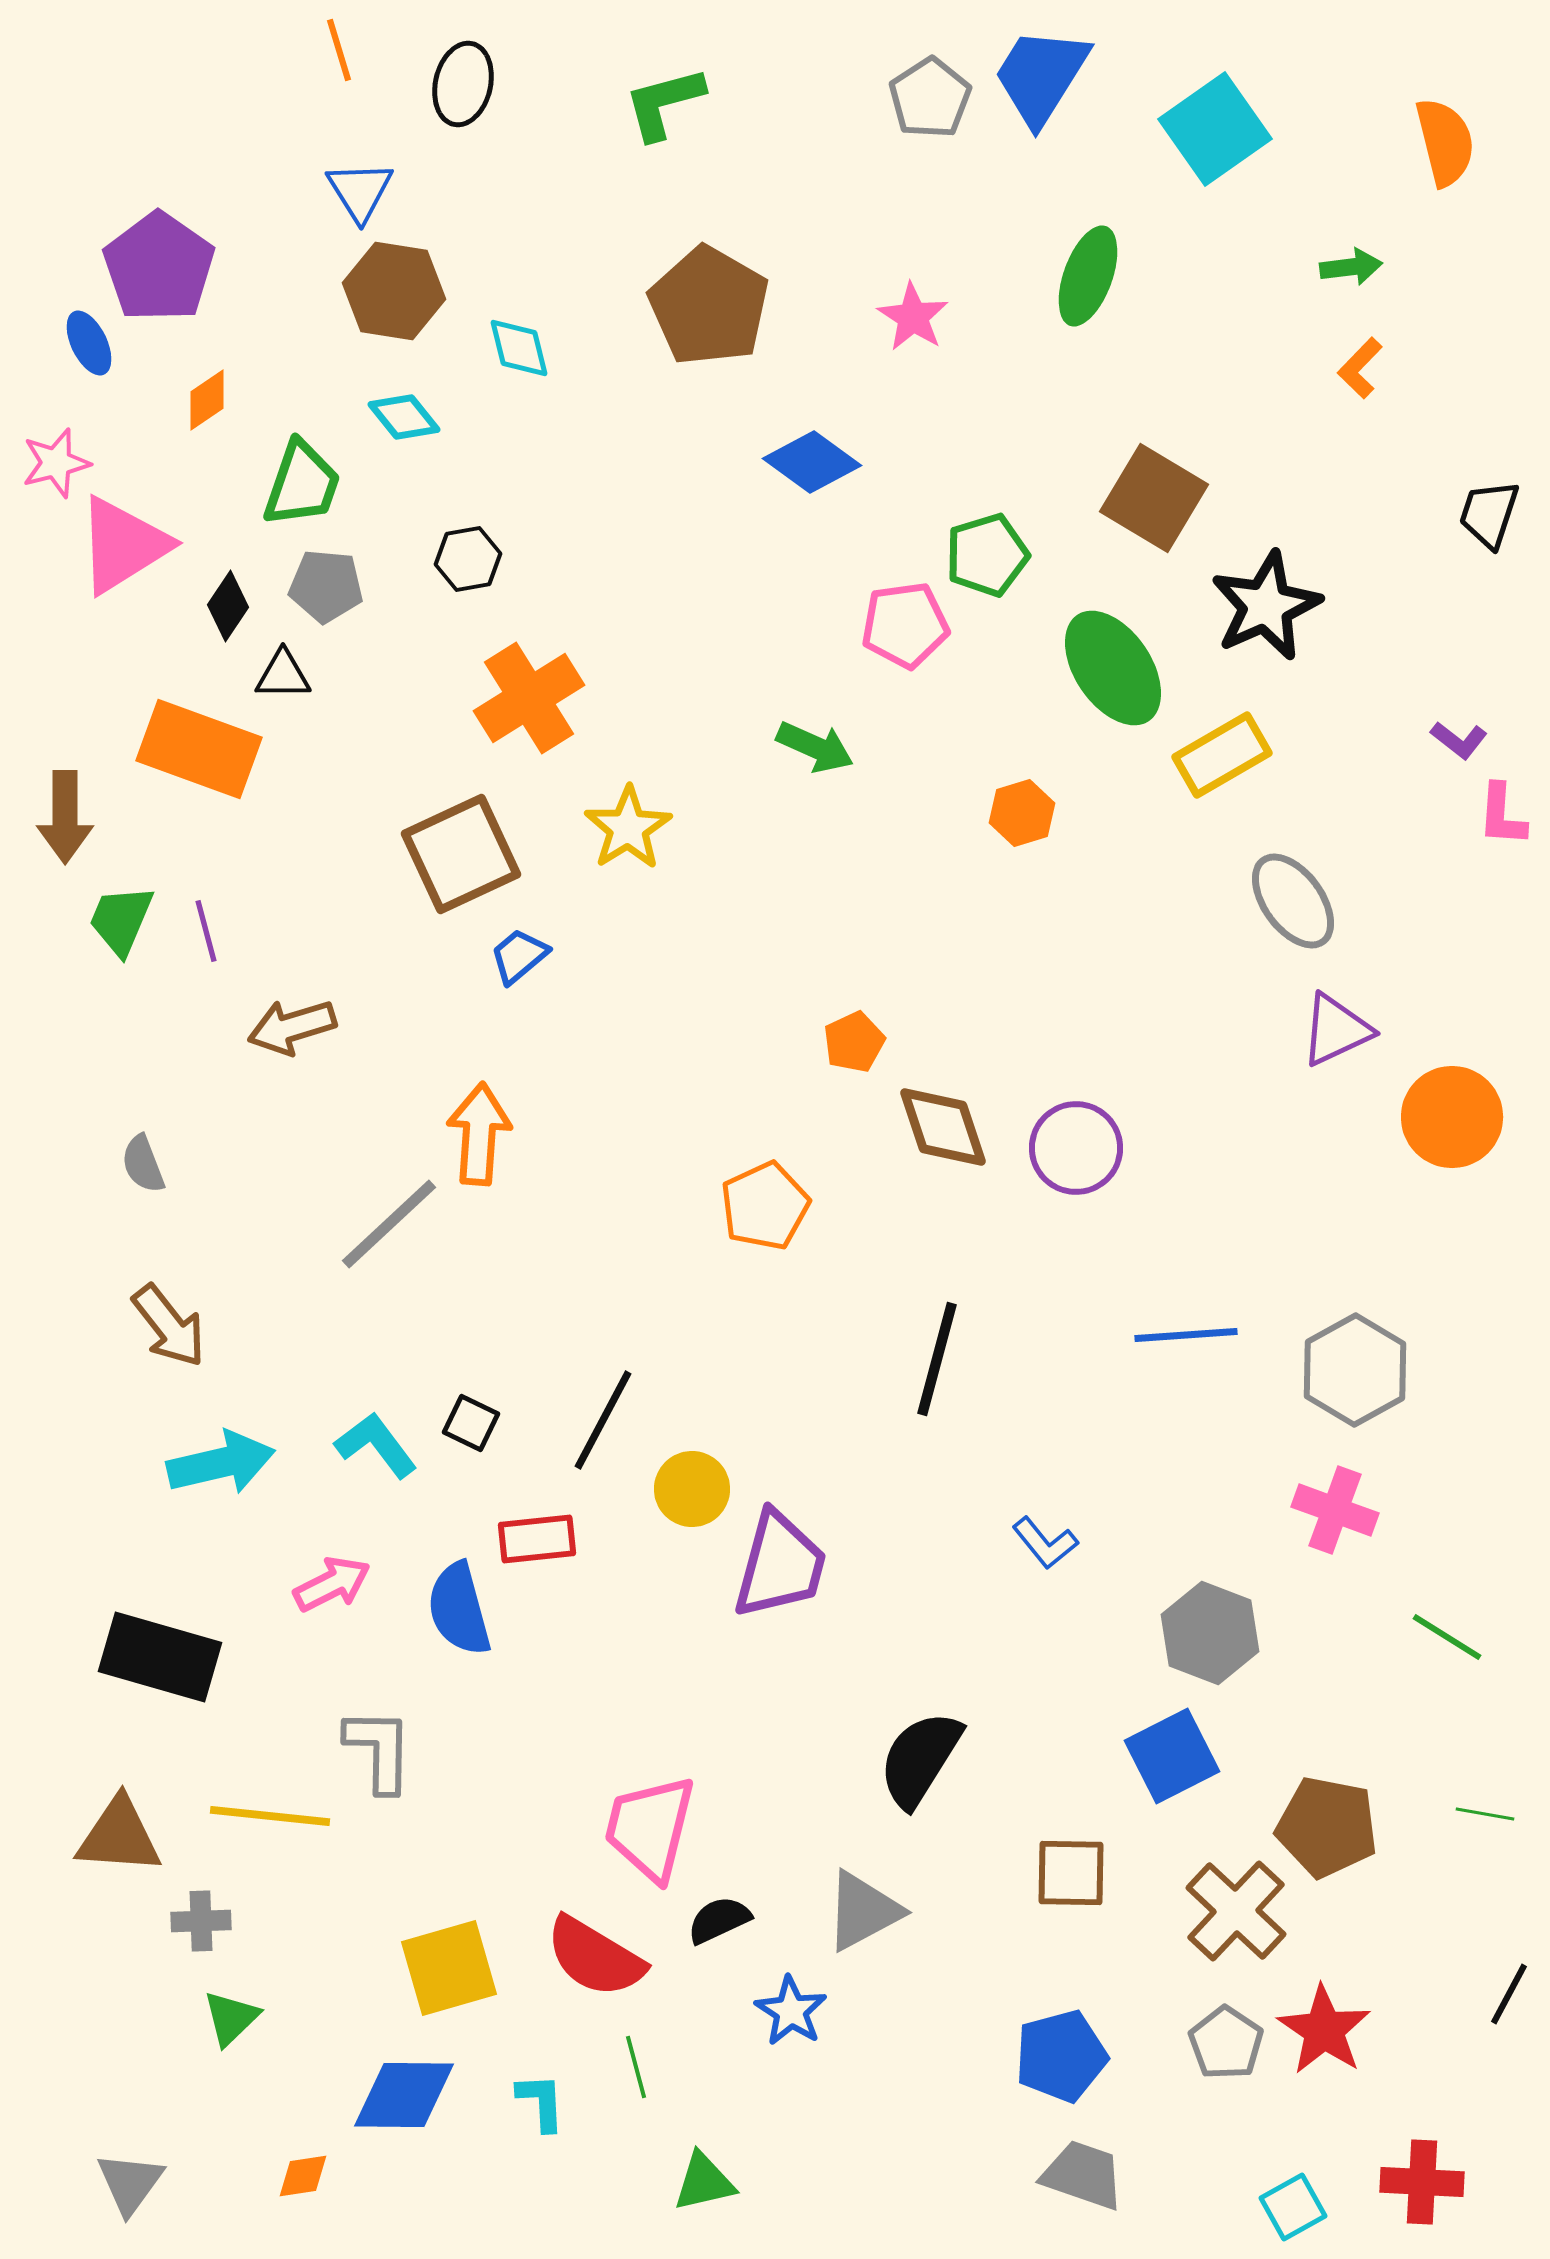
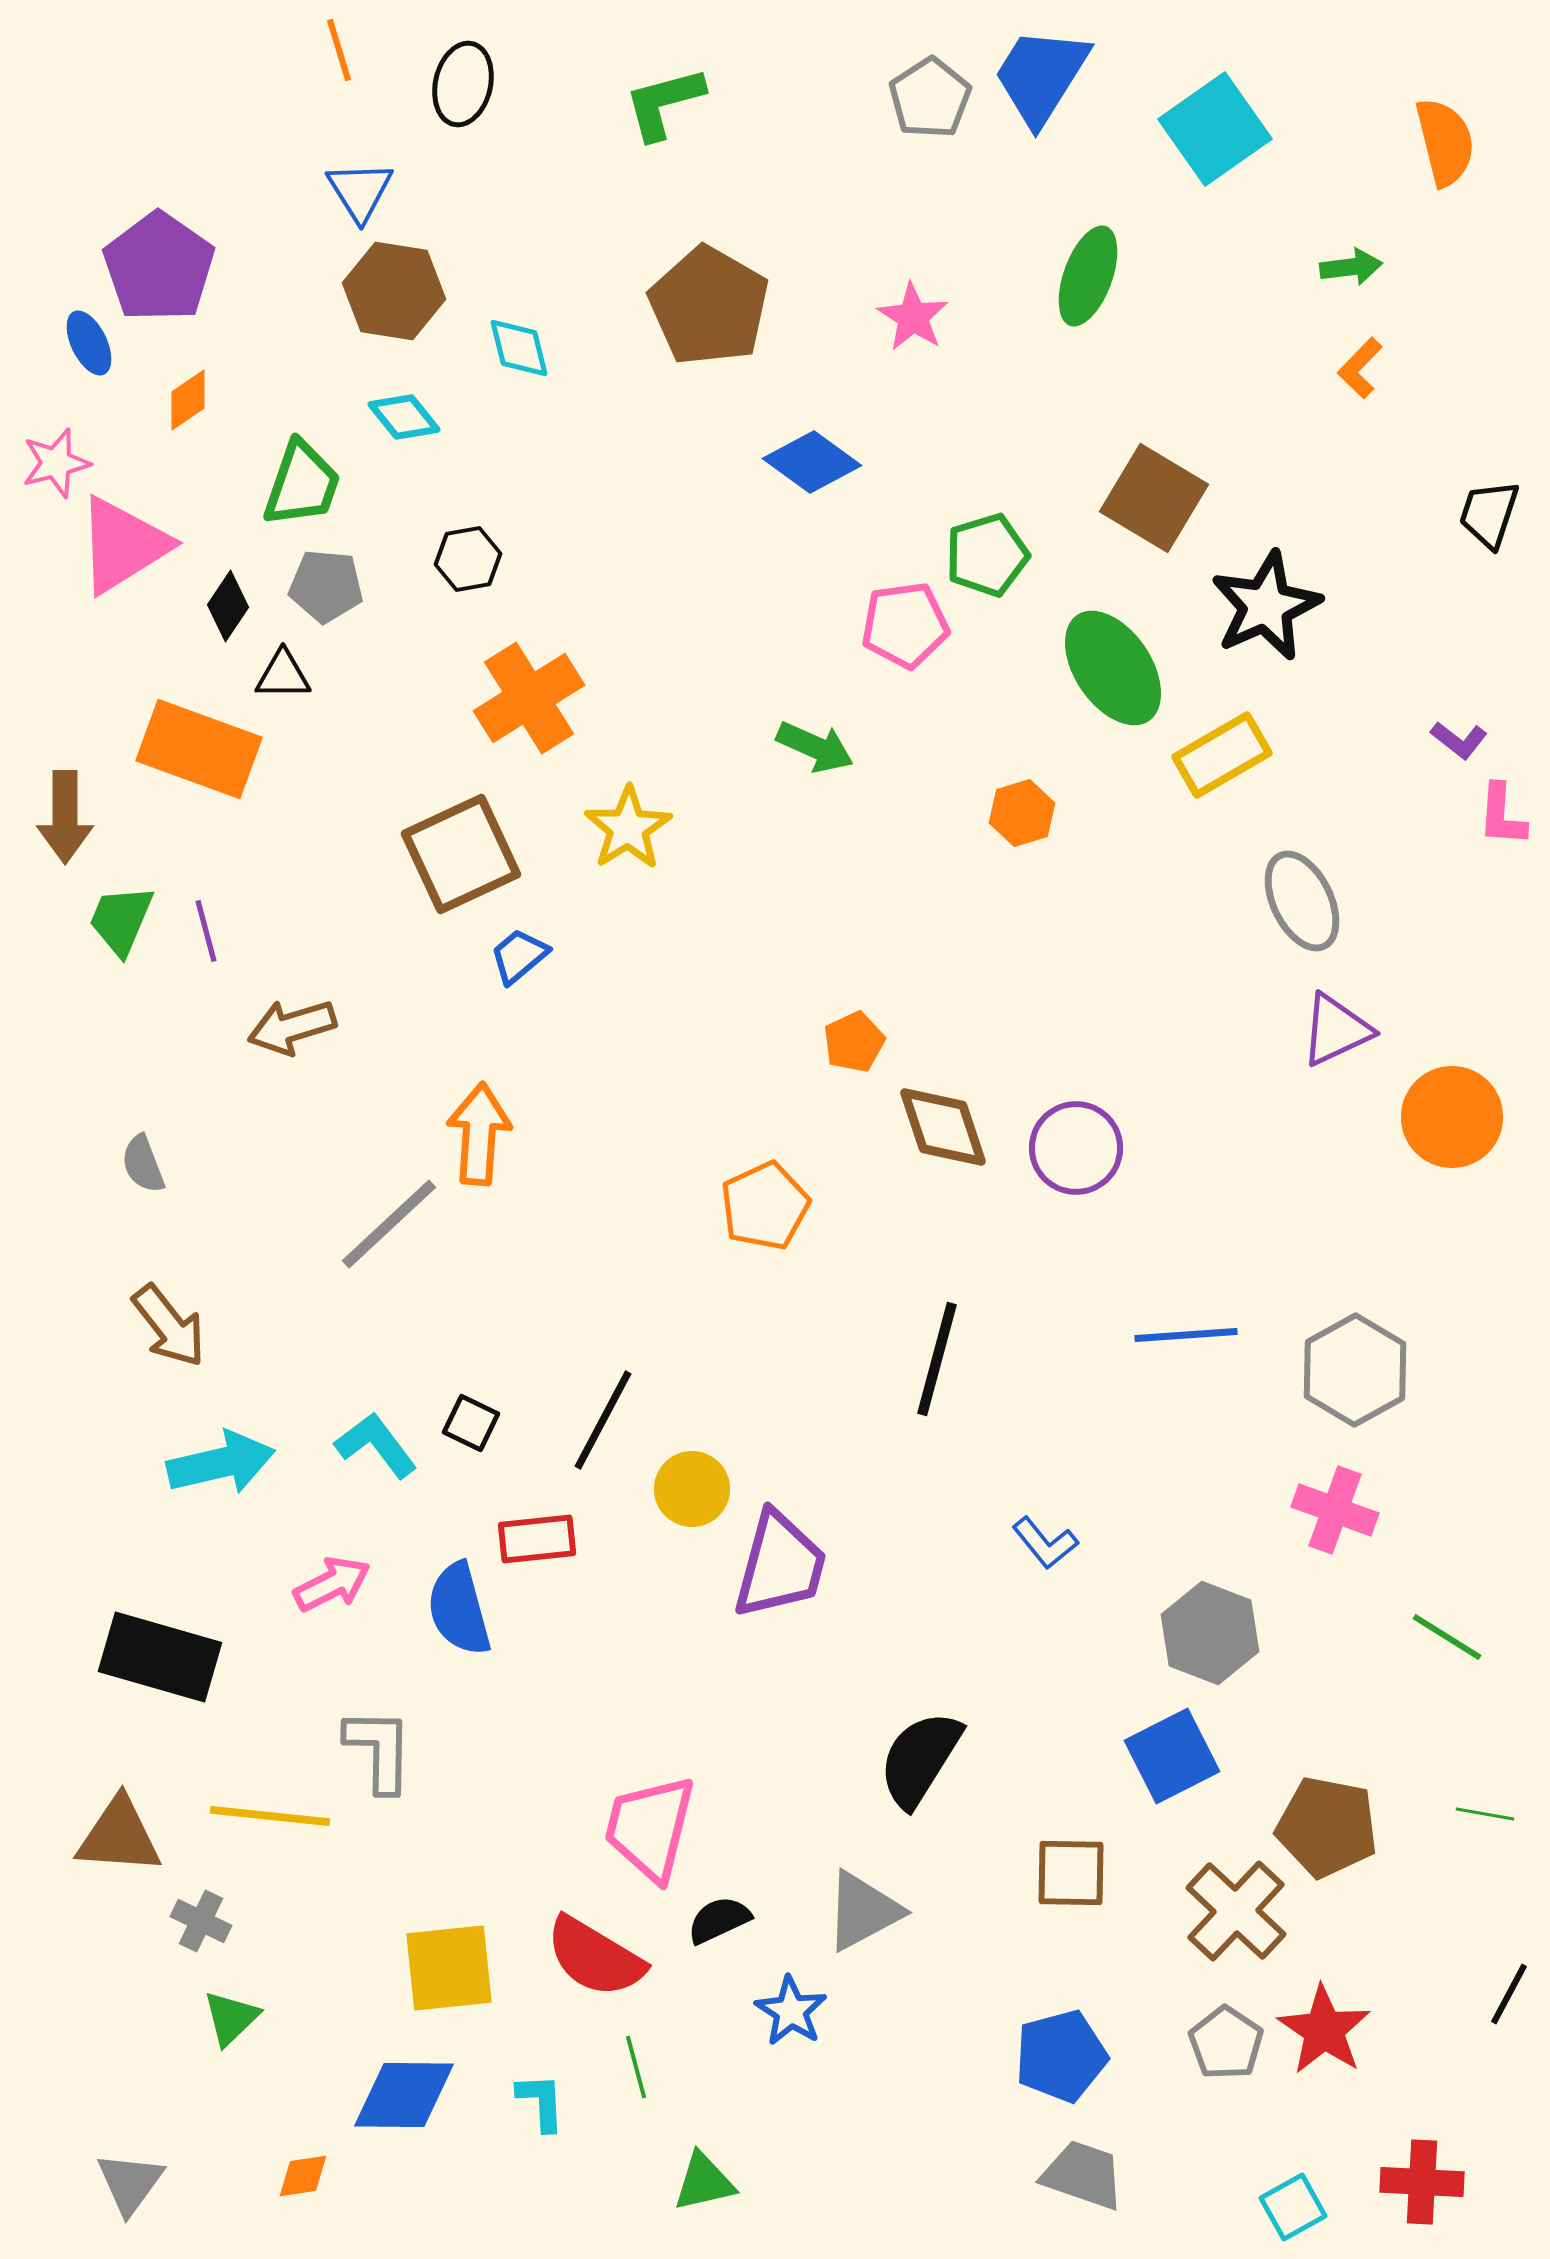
orange diamond at (207, 400): moved 19 px left
gray ellipse at (1293, 901): moved 9 px right; rotated 10 degrees clockwise
gray cross at (201, 1921): rotated 28 degrees clockwise
yellow square at (449, 1968): rotated 10 degrees clockwise
